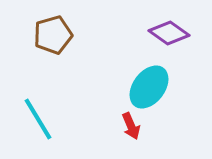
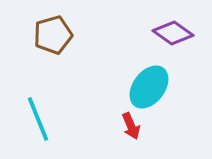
purple diamond: moved 4 px right
cyan line: rotated 9 degrees clockwise
